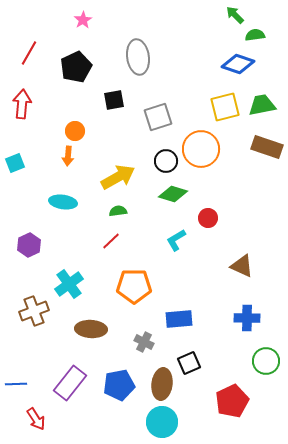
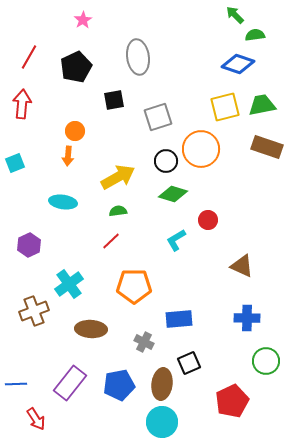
red line at (29, 53): moved 4 px down
red circle at (208, 218): moved 2 px down
